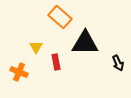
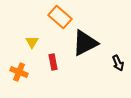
black triangle: rotated 28 degrees counterclockwise
yellow triangle: moved 4 px left, 5 px up
red rectangle: moved 3 px left
